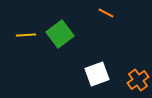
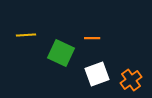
orange line: moved 14 px left, 25 px down; rotated 28 degrees counterclockwise
green square: moved 1 px right, 19 px down; rotated 28 degrees counterclockwise
orange cross: moved 7 px left
